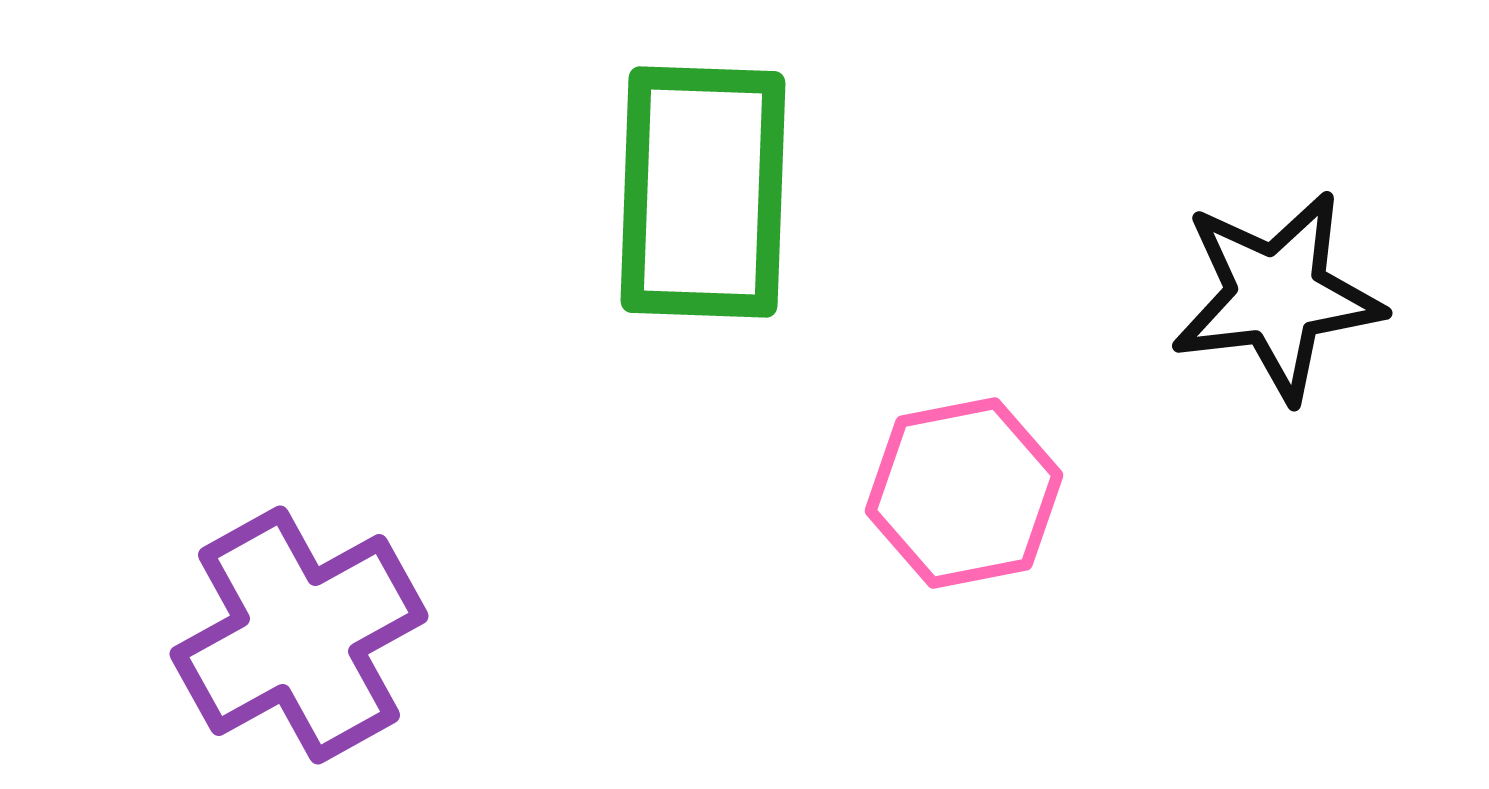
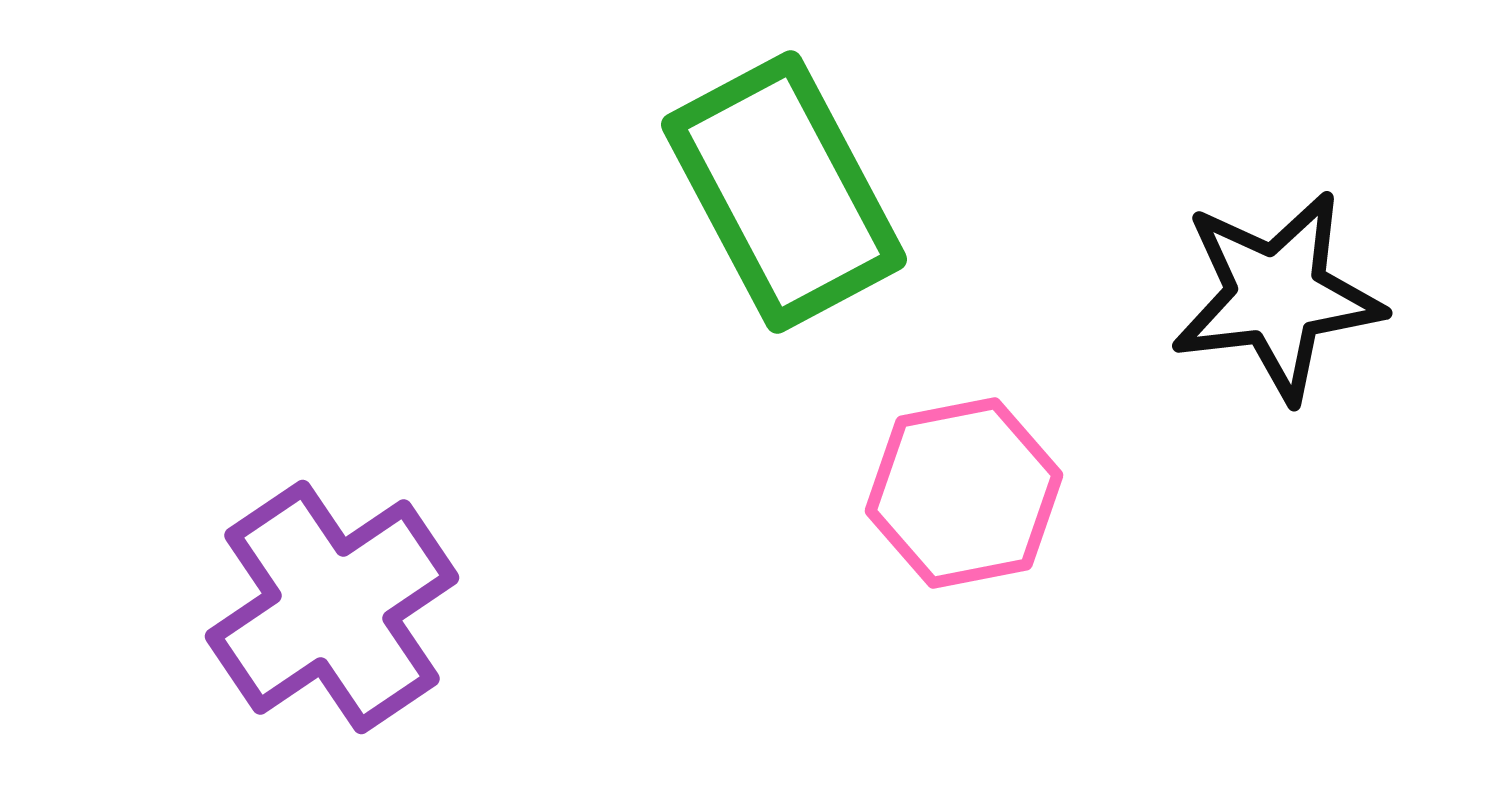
green rectangle: moved 81 px right; rotated 30 degrees counterclockwise
purple cross: moved 33 px right, 28 px up; rotated 5 degrees counterclockwise
